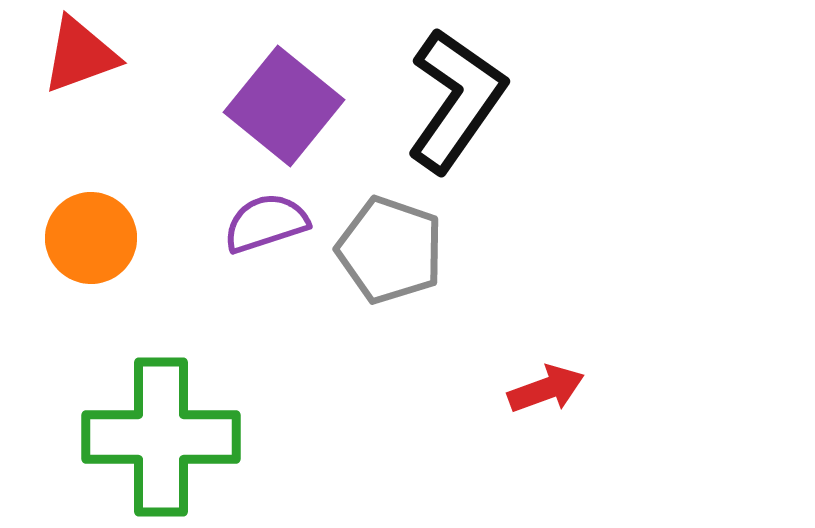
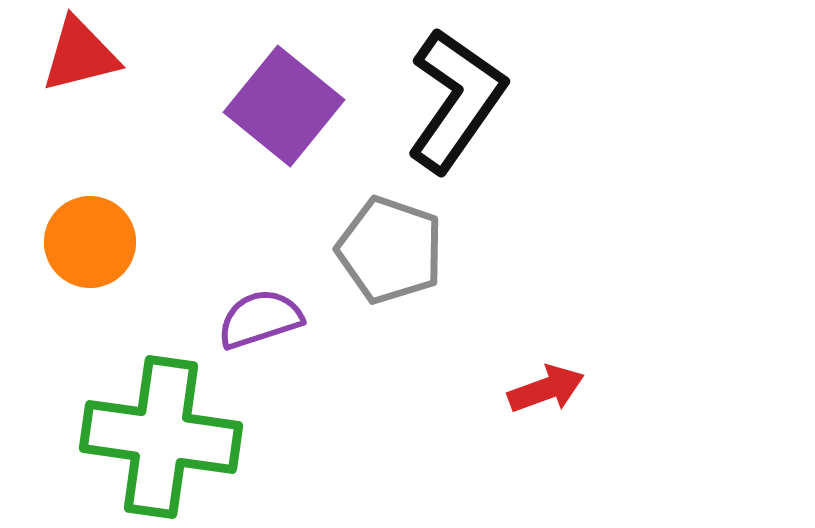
red triangle: rotated 6 degrees clockwise
purple semicircle: moved 6 px left, 96 px down
orange circle: moved 1 px left, 4 px down
green cross: rotated 8 degrees clockwise
